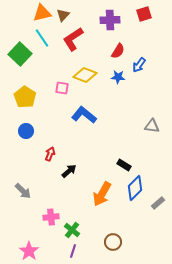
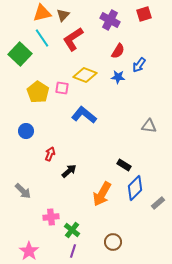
purple cross: rotated 30 degrees clockwise
yellow pentagon: moved 13 px right, 5 px up
gray triangle: moved 3 px left
